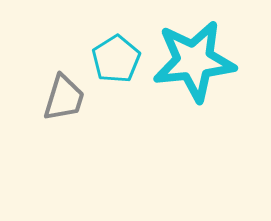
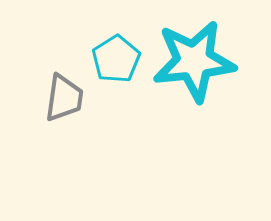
gray trapezoid: rotated 9 degrees counterclockwise
